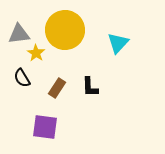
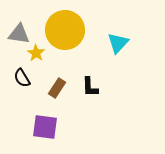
gray triangle: rotated 15 degrees clockwise
